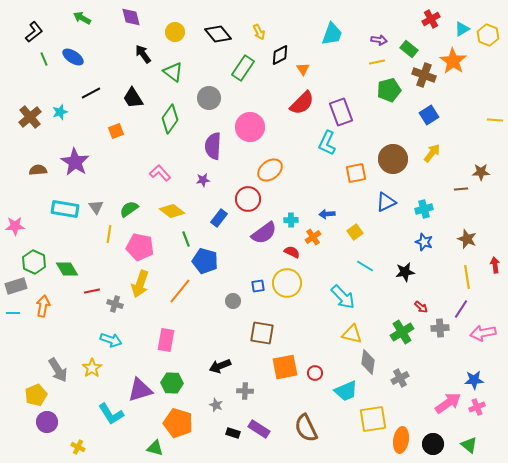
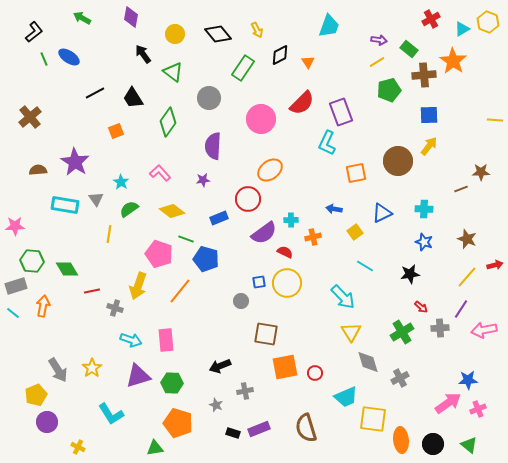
purple diamond at (131, 17): rotated 25 degrees clockwise
yellow circle at (175, 32): moved 2 px down
yellow arrow at (259, 32): moved 2 px left, 2 px up
cyan trapezoid at (332, 34): moved 3 px left, 8 px up
yellow hexagon at (488, 35): moved 13 px up
blue ellipse at (73, 57): moved 4 px left
yellow line at (377, 62): rotated 21 degrees counterclockwise
orange triangle at (303, 69): moved 5 px right, 7 px up
brown cross at (424, 75): rotated 25 degrees counterclockwise
black line at (91, 93): moved 4 px right
cyan star at (60, 112): moved 61 px right, 70 px down; rotated 21 degrees counterclockwise
blue square at (429, 115): rotated 30 degrees clockwise
green diamond at (170, 119): moved 2 px left, 3 px down
pink circle at (250, 127): moved 11 px right, 8 px up
yellow arrow at (432, 153): moved 3 px left, 7 px up
brown circle at (393, 159): moved 5 px right, 2 px down
brown line at (461, 189): rotated 16 degrees counterclockwise
blue triangle at (386, 202): moved 4 px left, 11 px down
gray triangle at (96, 207): moved 8 px up
cyan rectangle at (65, 209): moved 4 px up
cyan cross at (424, 209): rotated 18 degrees clockwise
blue arrow at (327, 214): moved 7 px right, 5 px up; rotated 14 degrees clockwise
blue rectangle at (219, 218): rotated 30 degrees clockwise
orange cross at (313, 237): rotated 21 degrees clockwise
green line at (186, 239): rotated 49 degrees counterclockwise
pink pentagon at (140, 247): moved 19 px right, 7 px down; rotated 8 degrees clockwise
red semicircle at (292, 252): moved 7 px left
blue pentagon at (205, 261): moved 1 px right, 2 px up
green hexagon at (34, 262): moved 2 px left, 1 px up; rotated 20 degrees counterclockwise
red arrow at (495, 265): rotated 84 degrees clockwise
black star at (405, 272): moved 5 px right, 2 px down
yellow line at (467, 277): rotated 50 degrees clockwise
yellow arrow at (140, 284): moved 2 px left, 2 px down
blue square at (258, 286): moved 1 px right, 4 px up
gray circle at (233, 301): moved 8 px right
gray cross at (115, 304): moved 4 px down
cyan line at (13, 313): rotated 40 degrees clockwise
brown square at (262, 333): moved 4 px right, 1 px down
pink arrow at (483, 333): moved 1 px right, 3 px up
yellow triangle at (352, 334): moved 1 px left, 2 px up; rotated 45 degrees clockwise
cyan arrow at (111, 340): moved 20 px right
pink rectangle at (166, 340): rotated 15 degrees counterclockwise
gray diamond at (368, 362): rotated 25 degrees counterclockwise
blue star at (474, 380): moved 6 px left
purple triangle at (140, 390): moved 2 px left, 14 px up
gray cross at (245, 391): rotated 14 degrees counterclockwise
cyan trapezoid at (346, 391): moved 6 px down
pink cross at (477, 407): moved 1 px right, 2 px down
yellow square at (373, 419): rotated 16 degrees clockwise
brown semicircle at (306, 428): rotated 8 degrees clockwise
purple rectangle at (259, 429): rotated 55 degrees counterclockwise
orange ellipse at (401, 440): rotated 15 degrees counterclockwise
green triangle at (155, 448): rotated 24 degrees counterclockwise
